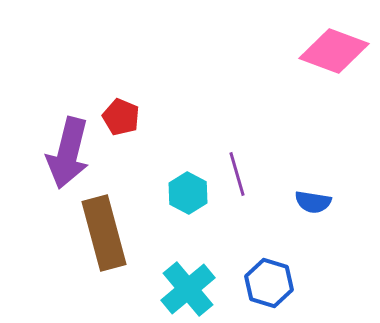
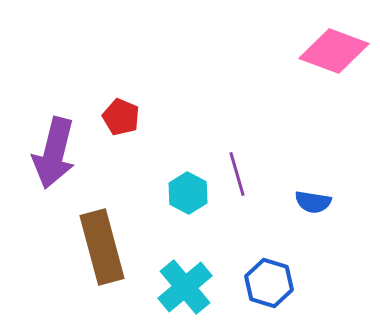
purple arrow: moved 14 px left
brown rectangle: moved 2 px left, 14 px down
cyan cross: moved 3 px left, 2 px up
